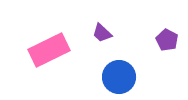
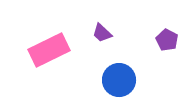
blue circle: moved 3 px down
